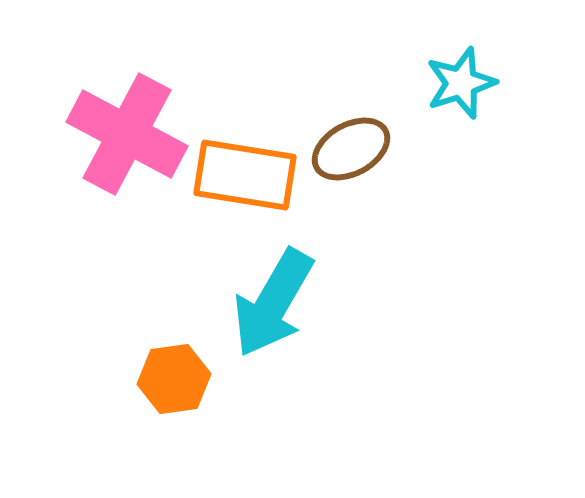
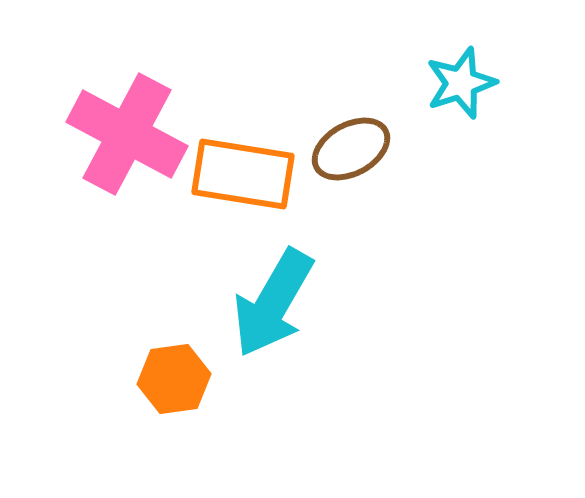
orange rectangle: moved 2 px left, 1 px up
